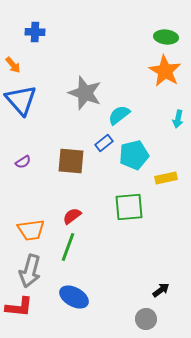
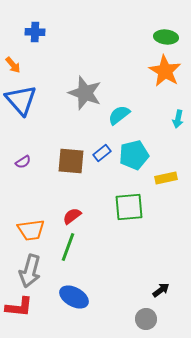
blue rectangle: moved 2 px left, 10 px down
